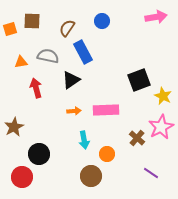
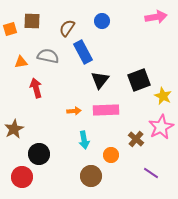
black triangle: moved 29 px right; rotated 18 degrees counterclockwise
brown star: moved 2 px down
brown cross: moved 1 px left, 1 px down
orange circle: moved 4 px right, 1 px down
